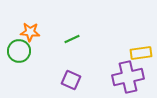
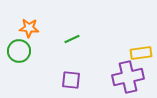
orange star: moved 1 px left, 4 px up
purple square: rotated 18 degrees counterclockwise
